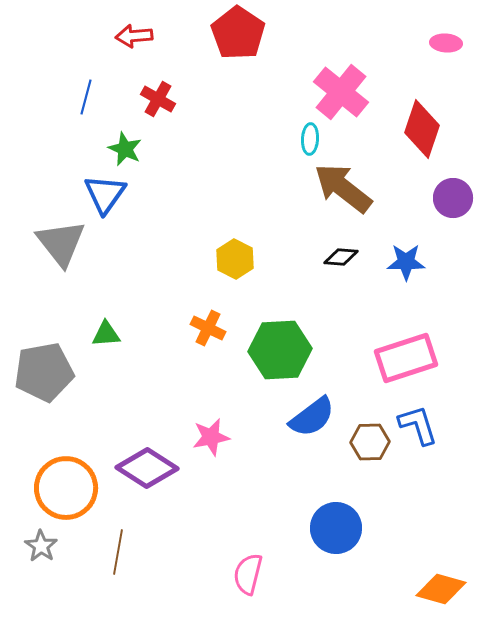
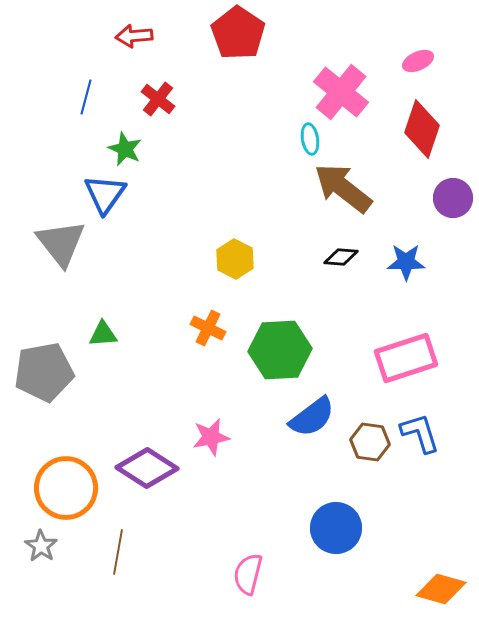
pink ellipse: moved 28 px left, 18 px down; rotated 28 degrees counterclockwise
red cross: rotated 8 degrees clockwise
cyan ellipse: rotated 12 degrees counterclockwise
green triangle: moved 3 px left
blue L-shape: moved 2 px right, 8 px down
brown hexagon: rotated 9 degrees clockwise
